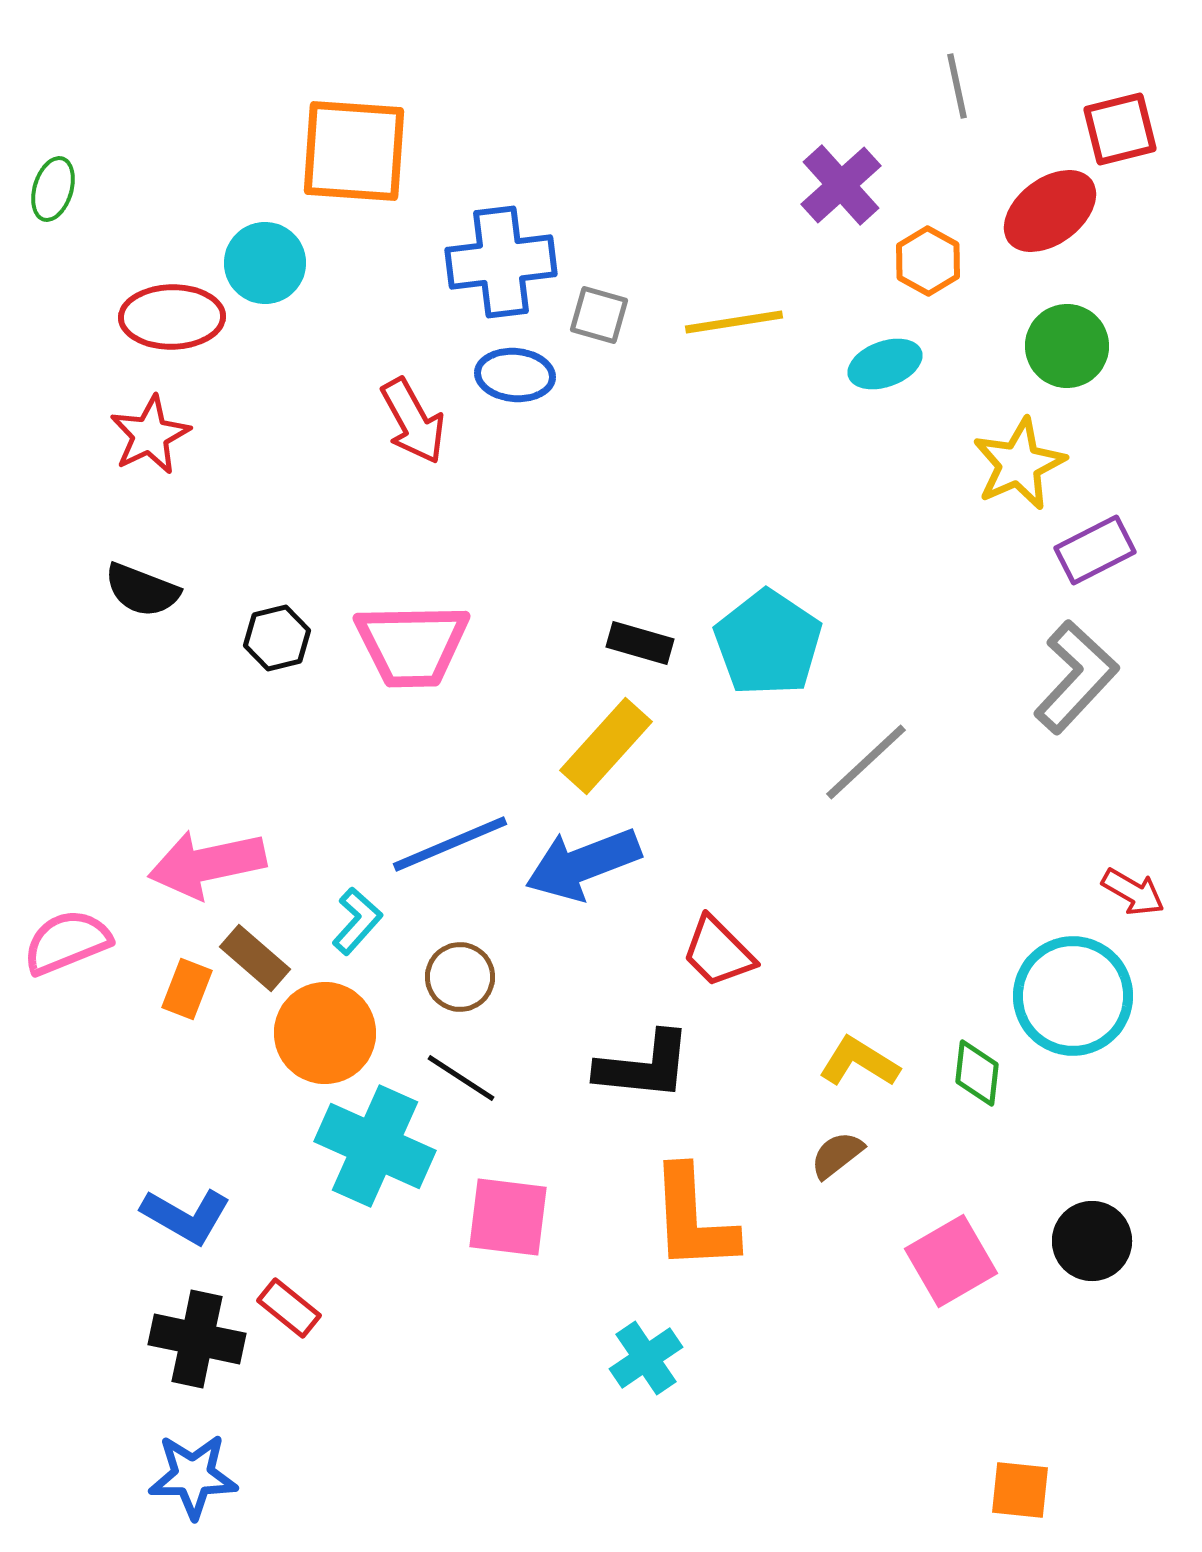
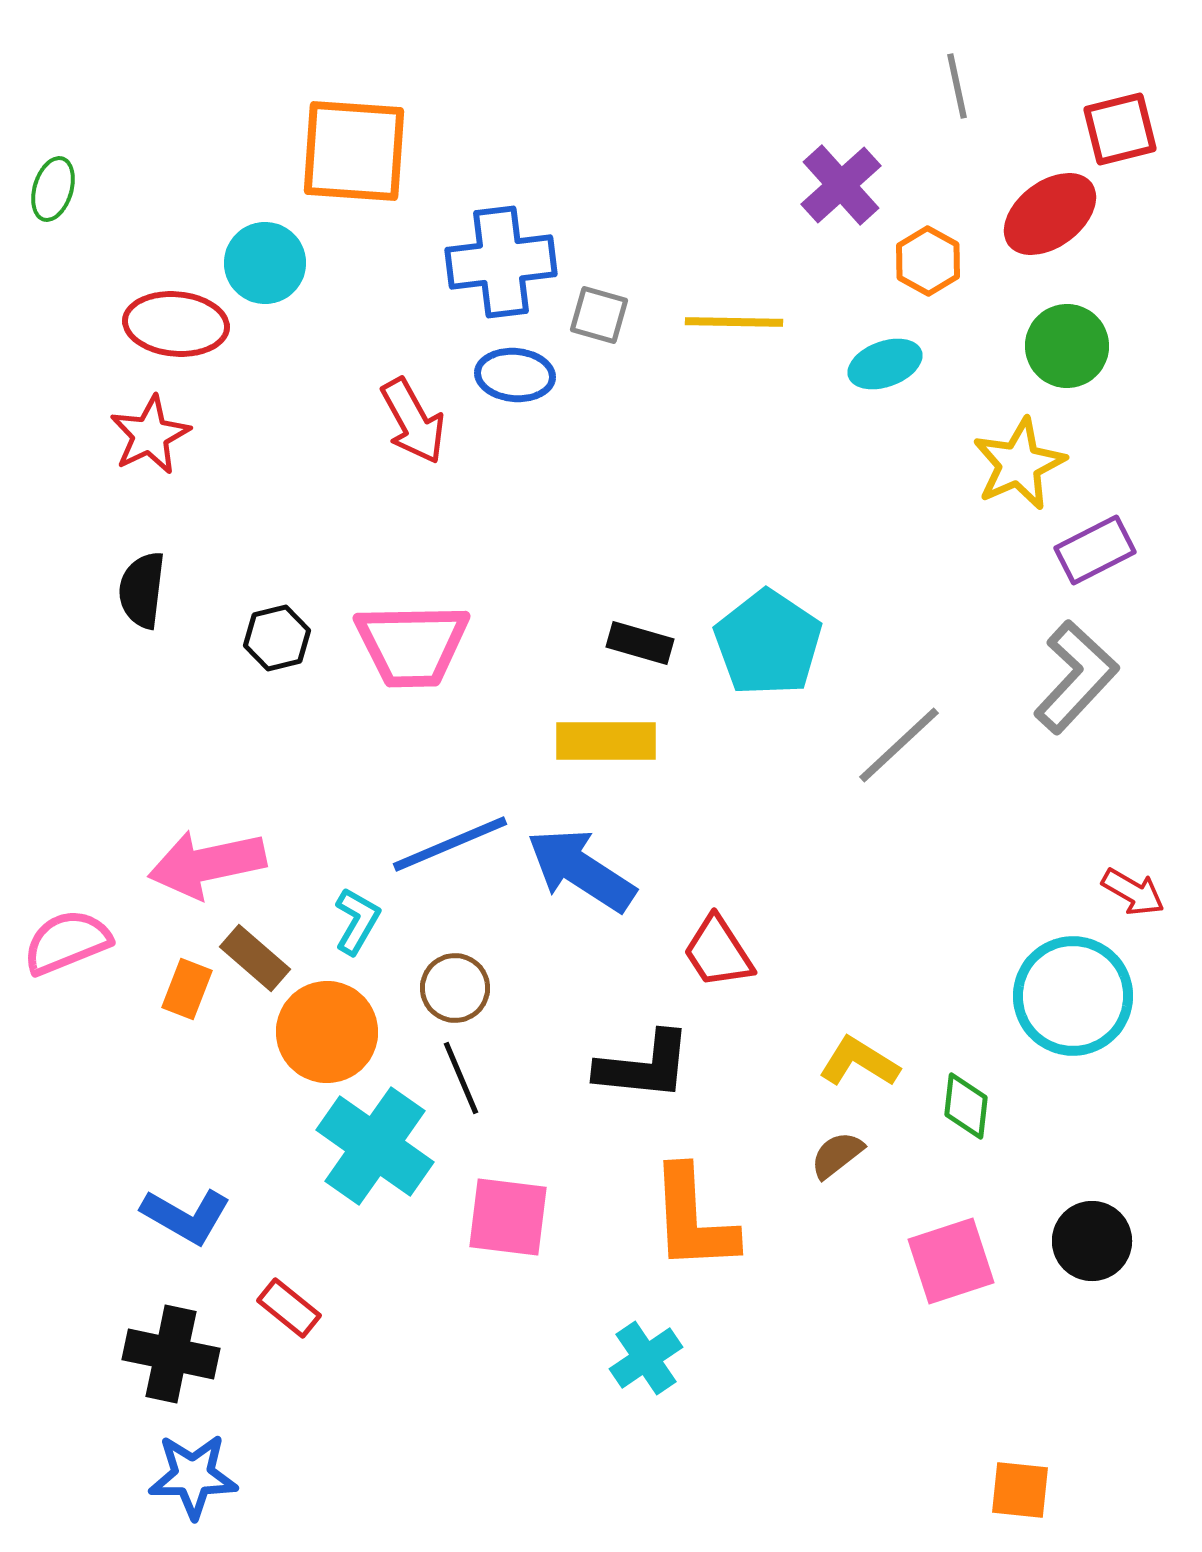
red ellipse at (1050, 211): moved 3 px down
red ellipse at (172, 317): moved 4 px right, 7 px down; rotated 6 degrees clockwise
yellow line at (734, 322): rotated 10 degrees clockwise
black semicircle at (142, 590): rotated 76 degrees clockwise
yellow rectangle at (606, 746): moved 5 px up; rotated 48 degrees clockwise
gray line at (866, 762): moved 33 px right, 17 px up
blue arrow at (583, 864): moved 2 px left, 6 px down; rotated 54 degrees clockwise
cyan L-shape at (357, 921): rotated 12 degrees counterclockwise
red trapezoid at (718, 952): rotated 12 degrees clockwise
brown circle at (460, 977): moved 5 px left, 11 px down
orange circle at (325, 1033): moved 2 px right, 1 px up
green diamond at (977, 1073): moved 11 px left, 33 px down
black line at (461, 1078): rotated 34 degrees clockwise
cyan cross at (375, 1146): rotated 11 degrees clockwise
pink square at (951, 1261): rotated 12 degrees clockwise
black cross at (197, 1339): moved 26 px left, 15 px down
